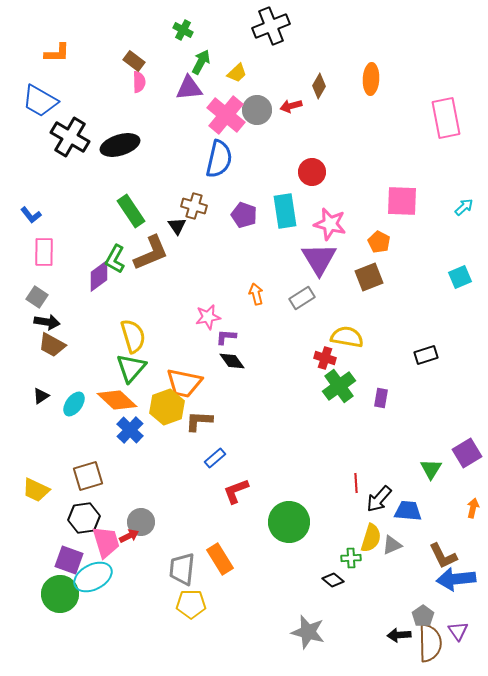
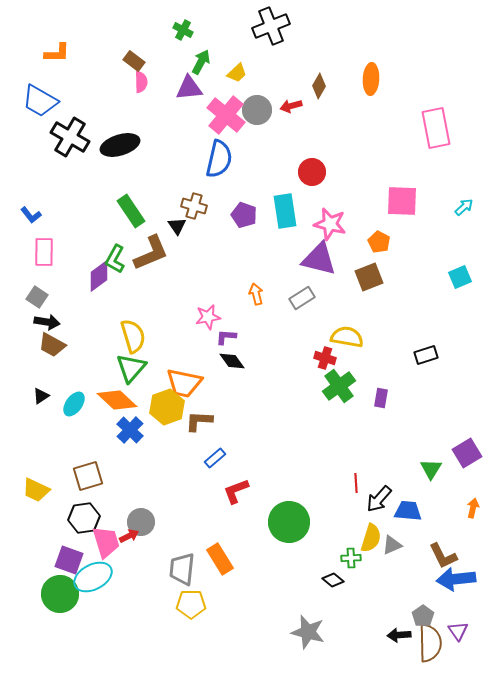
pink semicircle at (139, 82): moved 2 px right
pink rectangle at (446, 118): moved 10 px left, 10 px down
purple triangle at (319, 259): rotated 45 degrees counterclockwise
